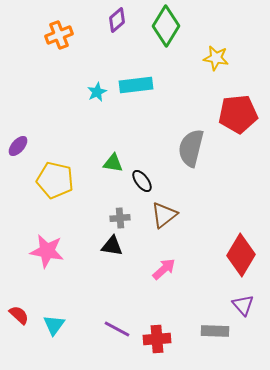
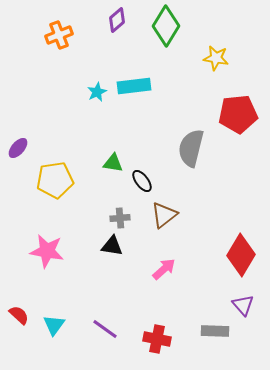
cyan rectangle: moved 2 px left, 1 px down
purple ellipse: moved 2 px down
yellow pentagon: rotated 21 degrees counterclockwise
purple line: moved 12 px left; rotated 8 degrees clockwise
red cross: rotated 16 degrees clockwise
